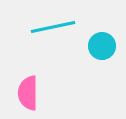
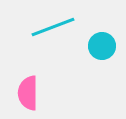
cyan line: rotated 9 degrees counterclockwise
